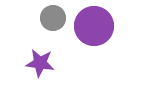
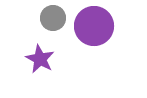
purple star: moved 4 px up; rotated 20 degrees clockwise
